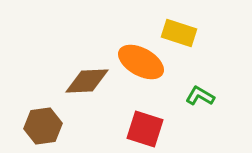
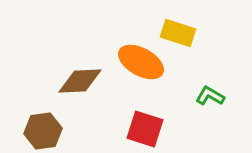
yellow rectangle: moved 1 px left
brown diamond: moved 7 px left
green L-shape: moved 10 px right
brown hexagon: moved 5 px down
